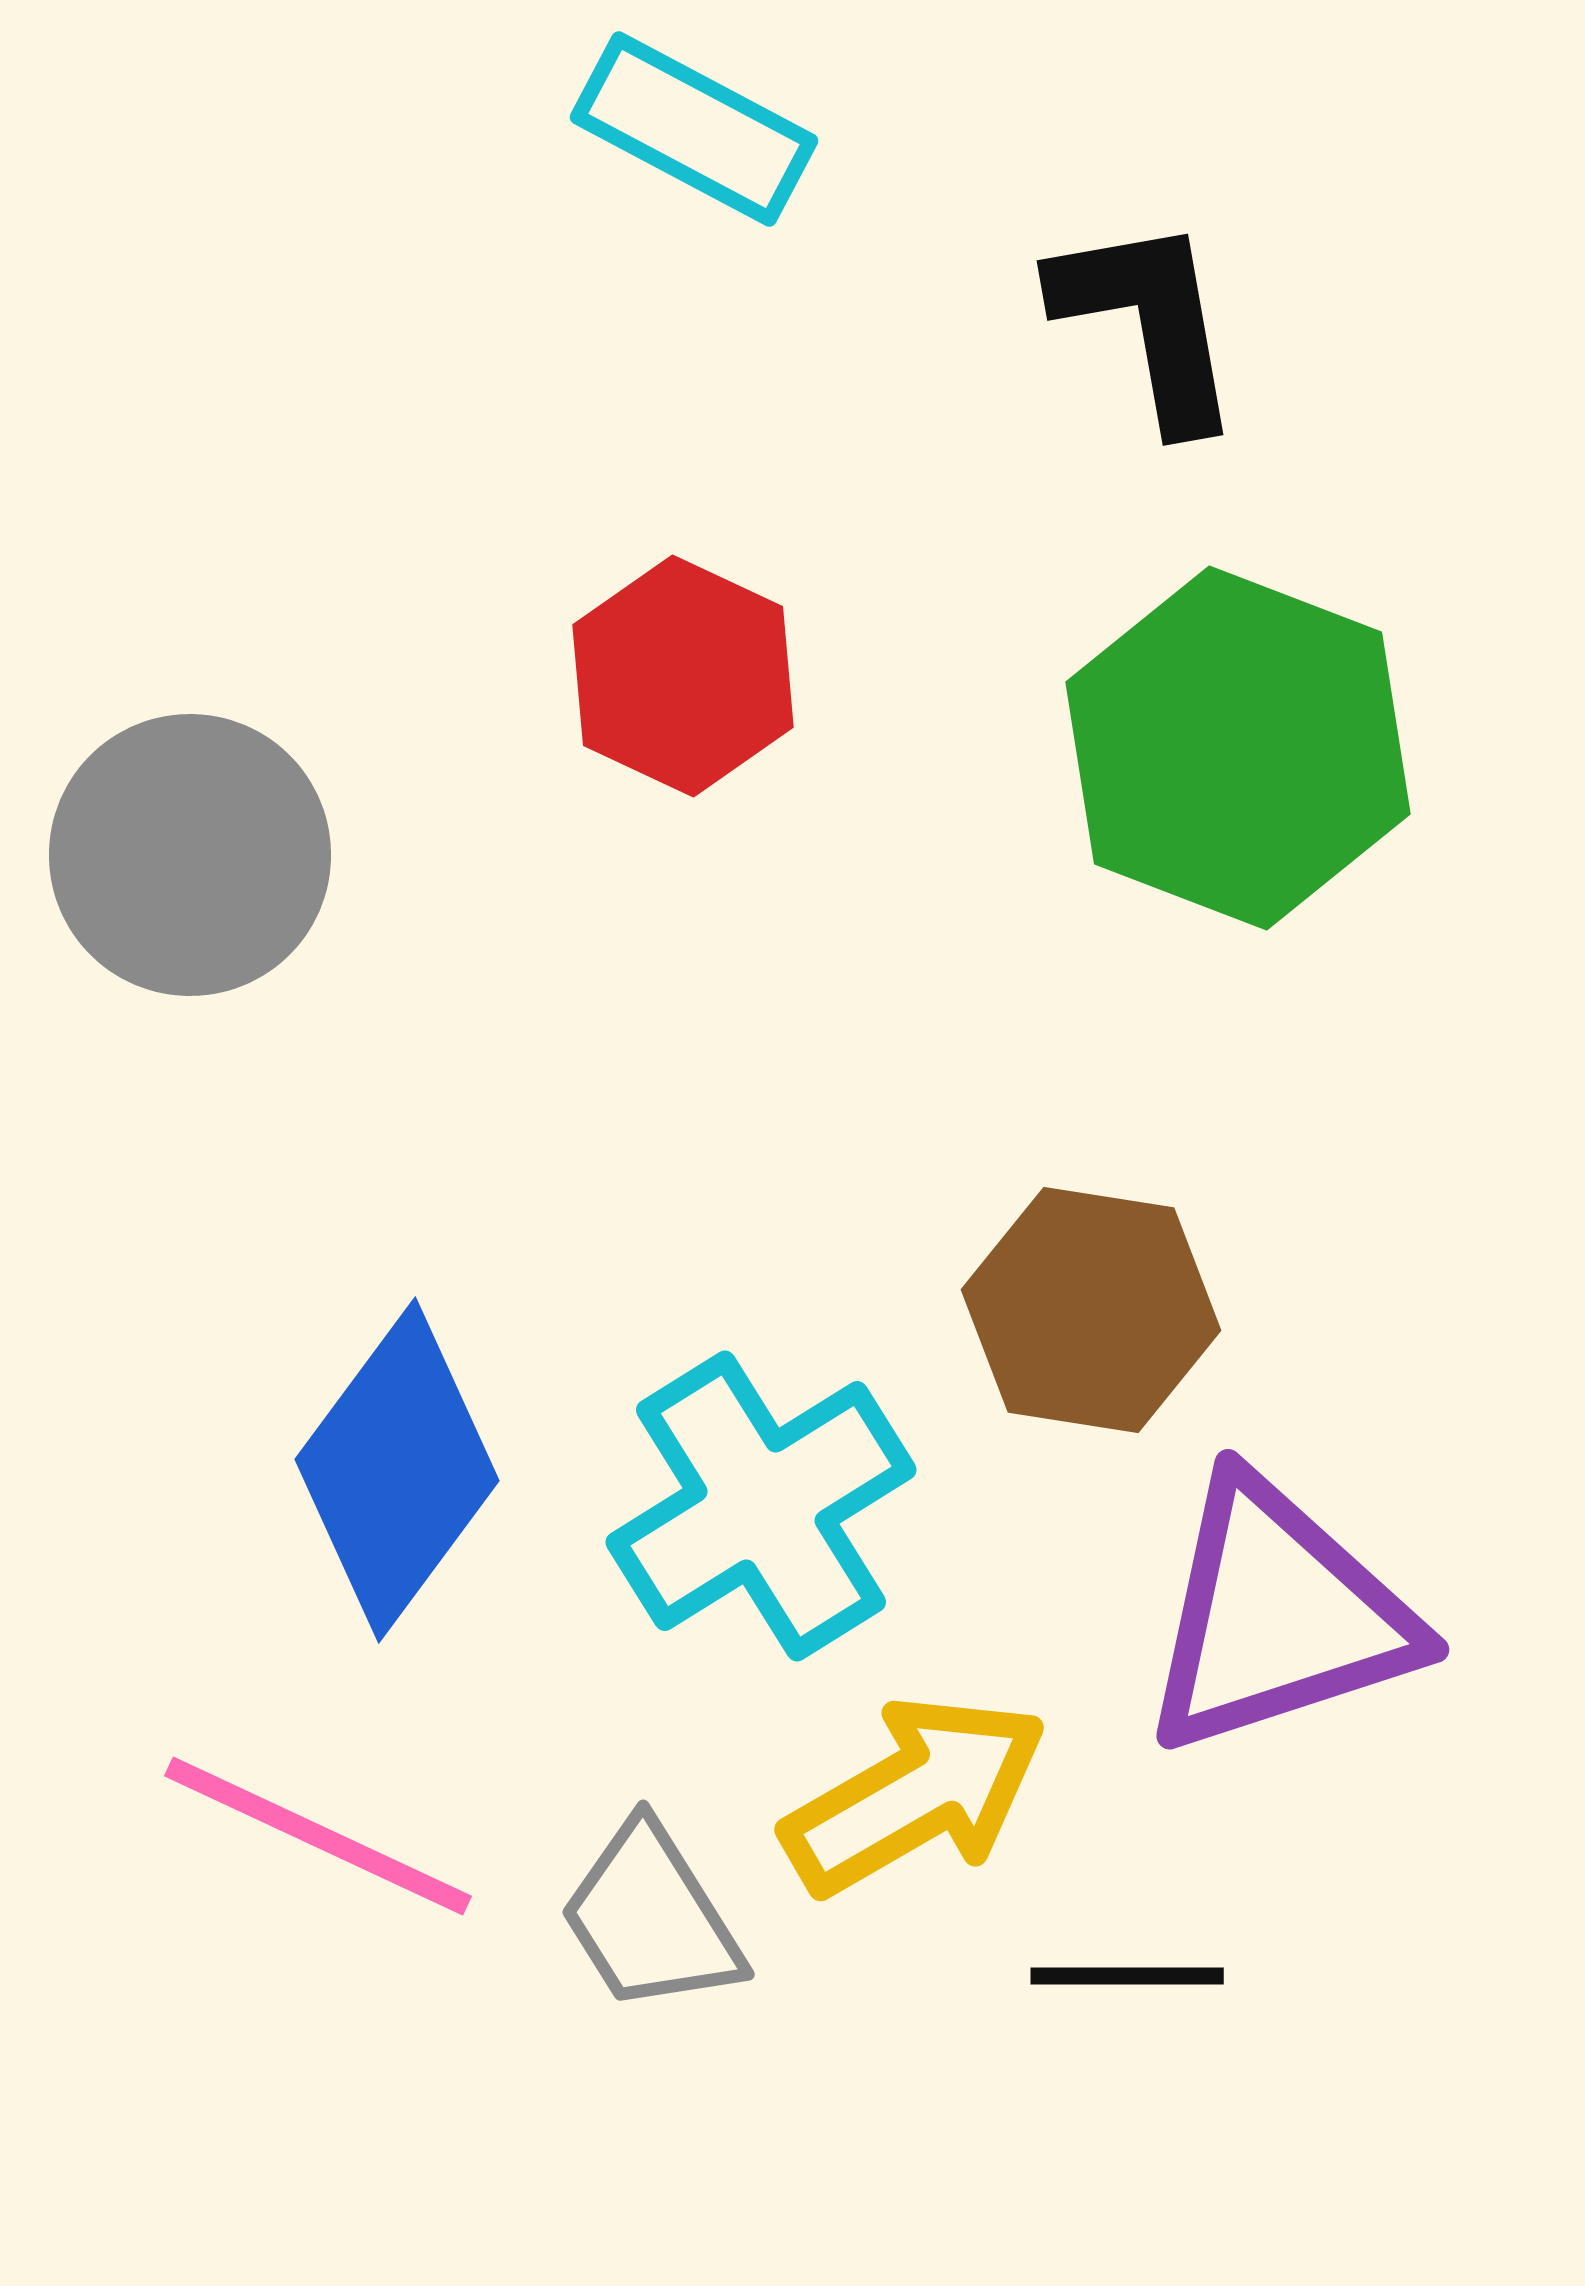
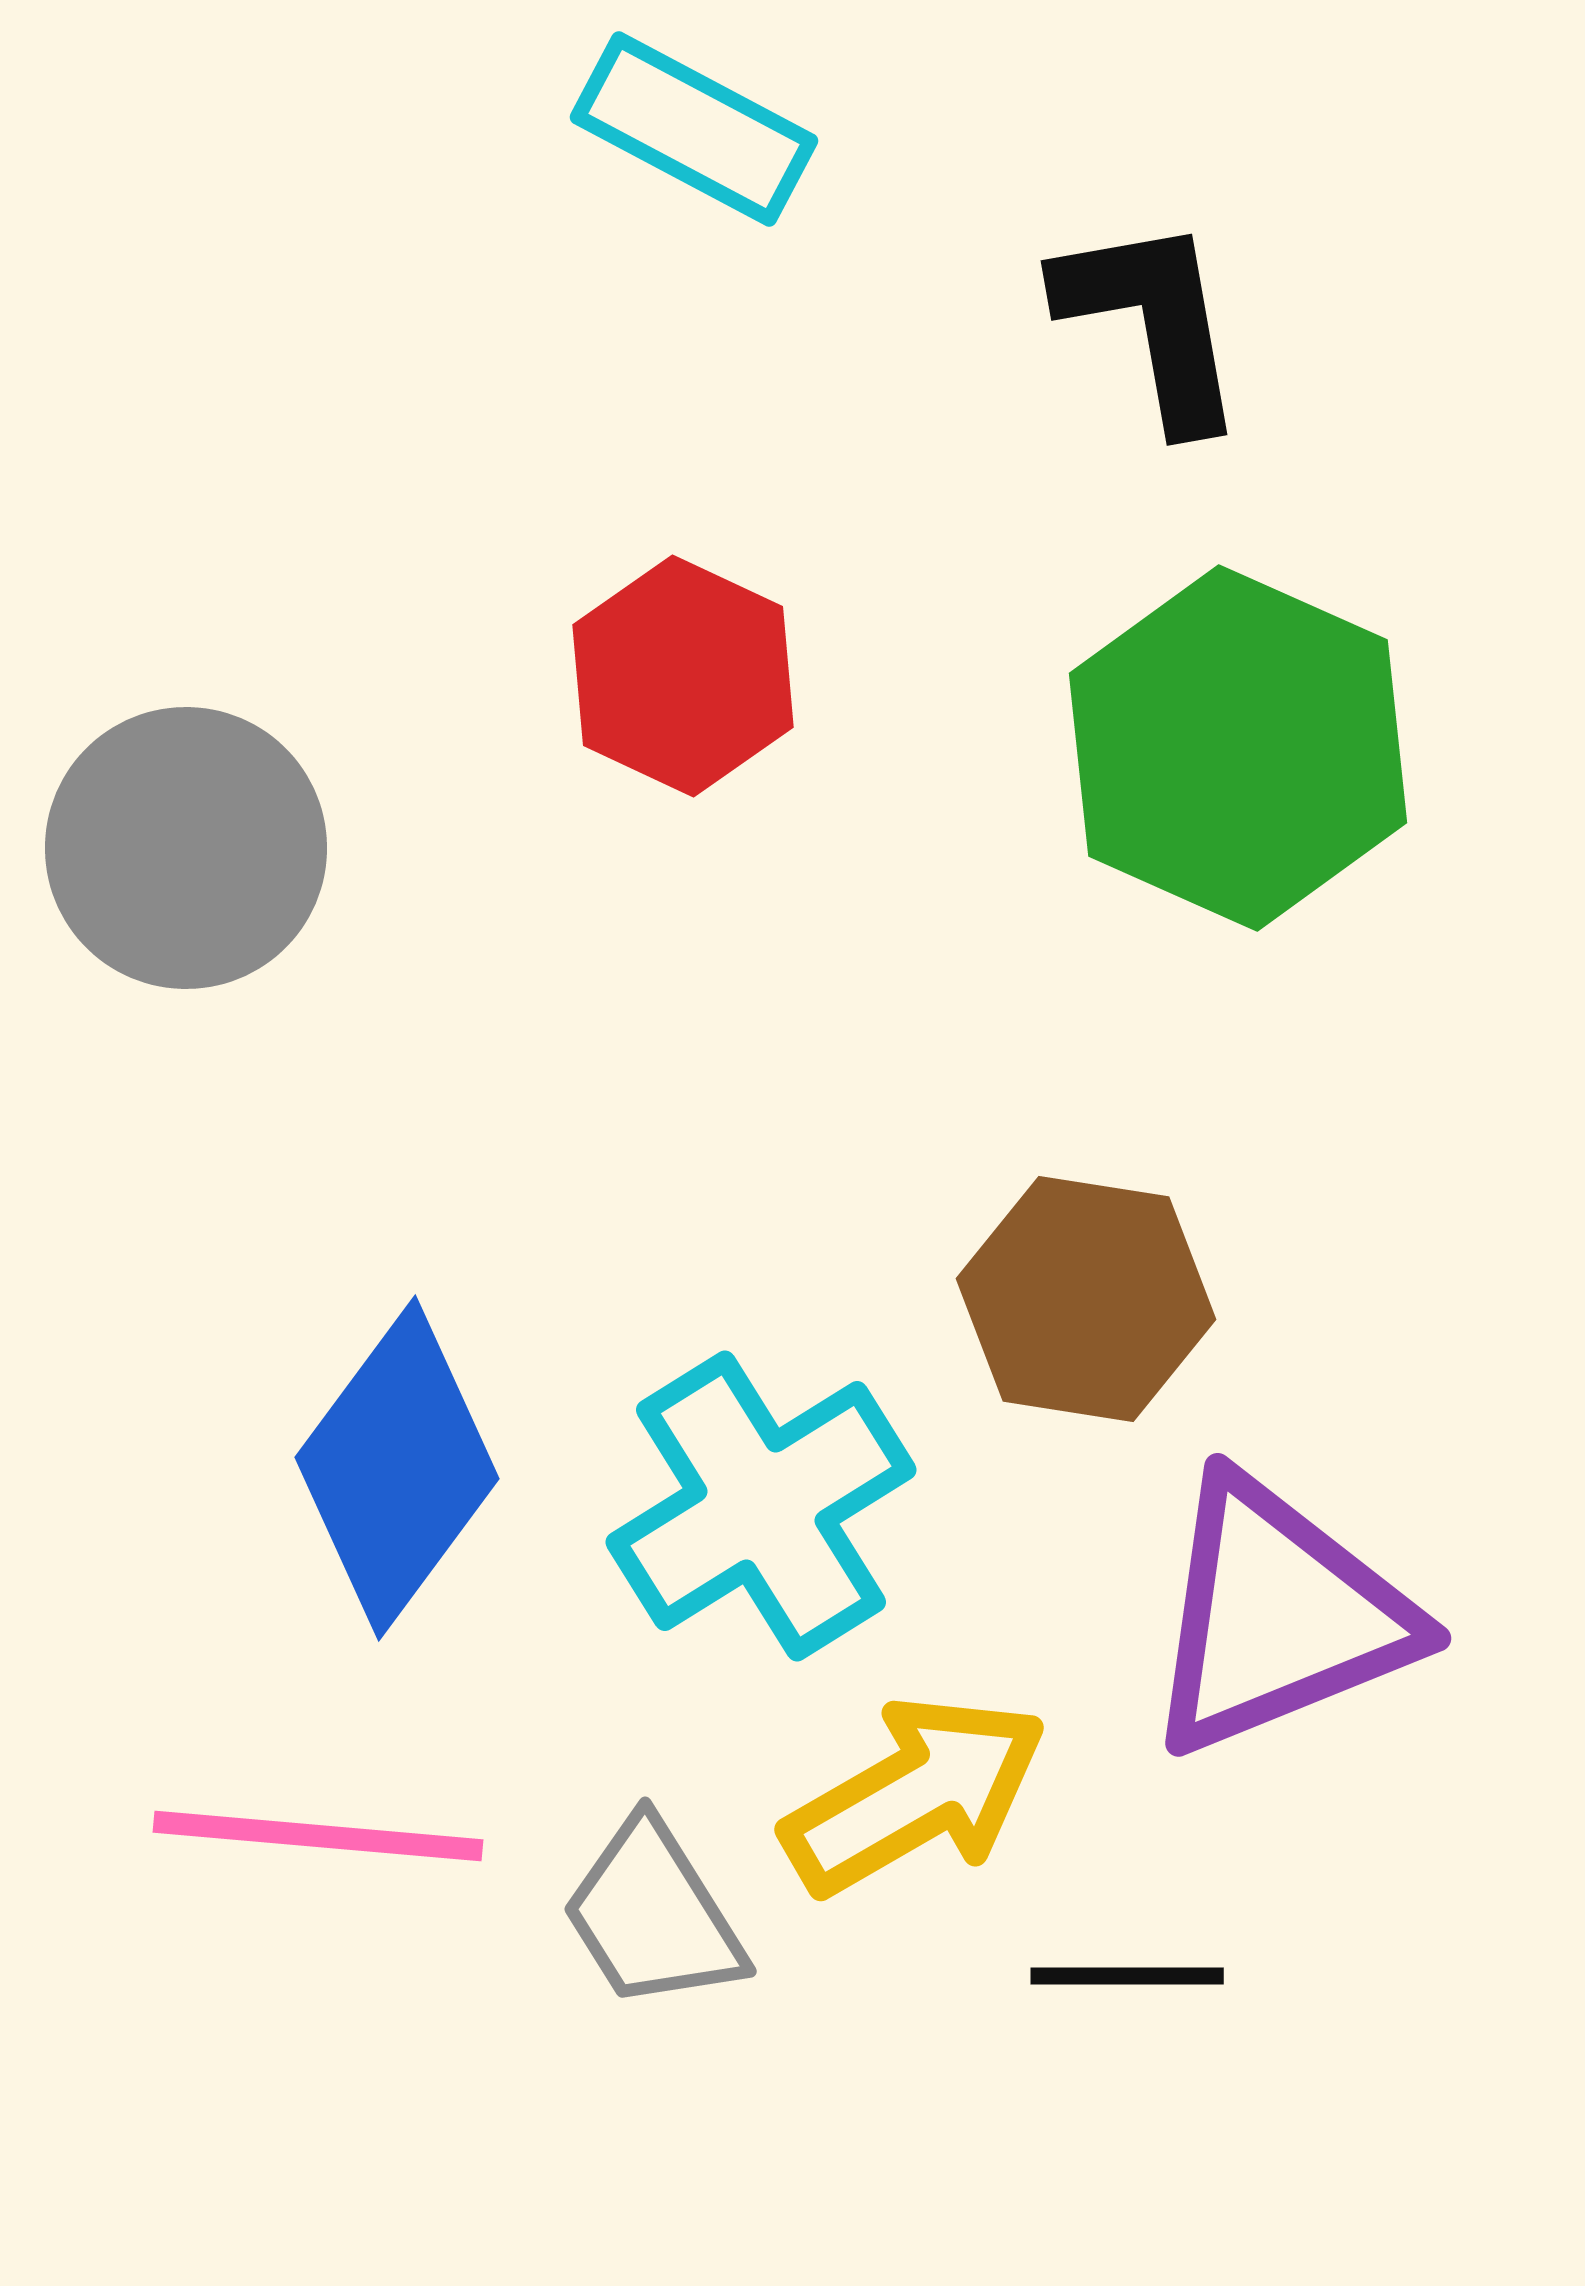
black L-shape: moved 4 px right
green hexagon: rotated 3 degrees clockwise
gray circle: moved 4 px left, 7 px up
brown hexagon: moved 5 px left, 11 px up
blue diamond: moved 2 px up
purple triangle: rotated 4 degrees counterclockwise
pink line: rotated 20 degrees counterclockwise
gray trapezoid: moved 2 px right, 3 px up
